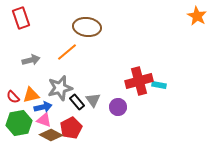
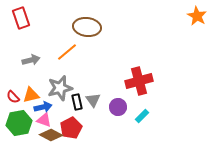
cyan rectangle: moved 17 px left, 31 px down; rotated 56 degrees counterclockwise
black rectangle: rotated 28 degrees clockwise
